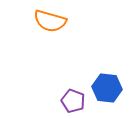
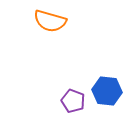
blue hexagon: moved 3 px down
